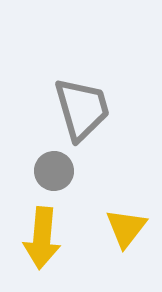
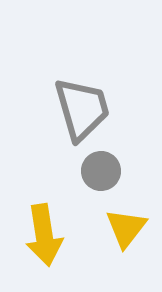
gray circle: moved 47 px right
yellow arrow: moved 2 px right, 3 px up; rotated 14 degrees counterclockwise
